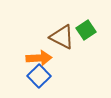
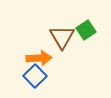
brown triangle: rotated 32 degrees clockwise
blue square: moved 4 px left
